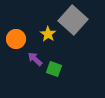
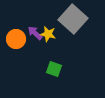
gray square: moved 1 px up
yellow star: rotated 21 degrees counterclockwise
purple arrow: moved 26 px up
